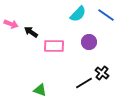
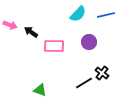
blue line: rotated 48 degrees counterclockwise
pink arrow: moved 1 px left, 1 px down
